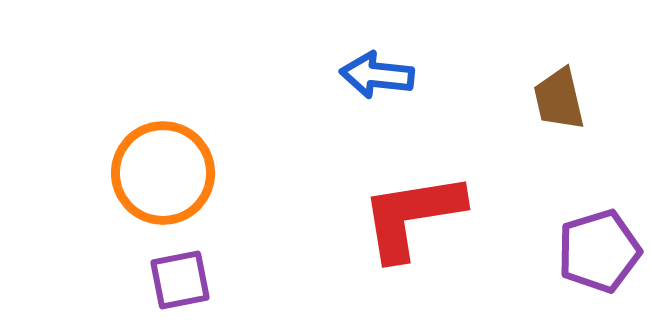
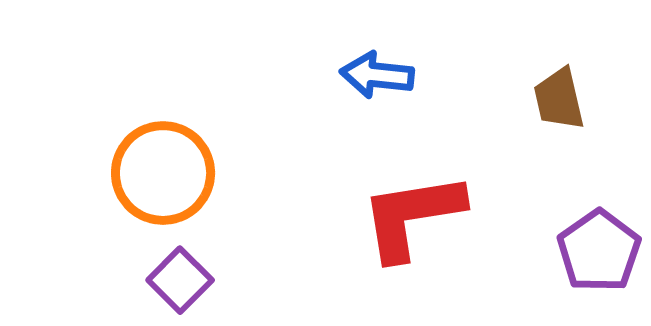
purple pentagon: rotated 18 degrees counterclockwise
purple square: rotated 34 degrees counterclockwise
